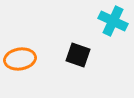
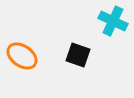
orange ellipse: moved 2 px right, 3 px up; rotated 44 degrees clockwise
